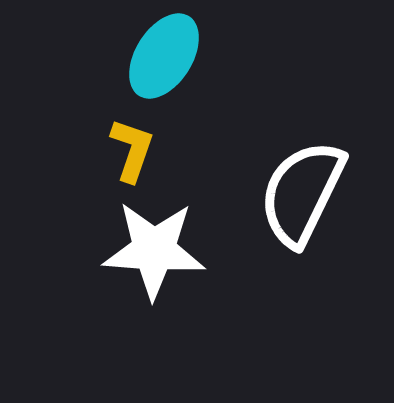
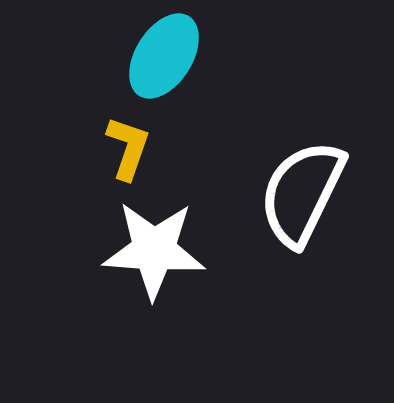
yellow L-shape: moved 4 px left, 2 px up
